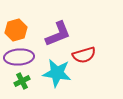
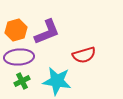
purple L-shape: moved 11 px left, 2 px up
cyan star: moved 8 px down
